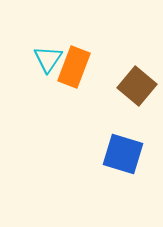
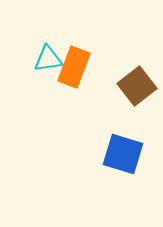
cyan triangle: rotated 48 degrees clockwise
brown square: rotated 12 degrees clockwise
